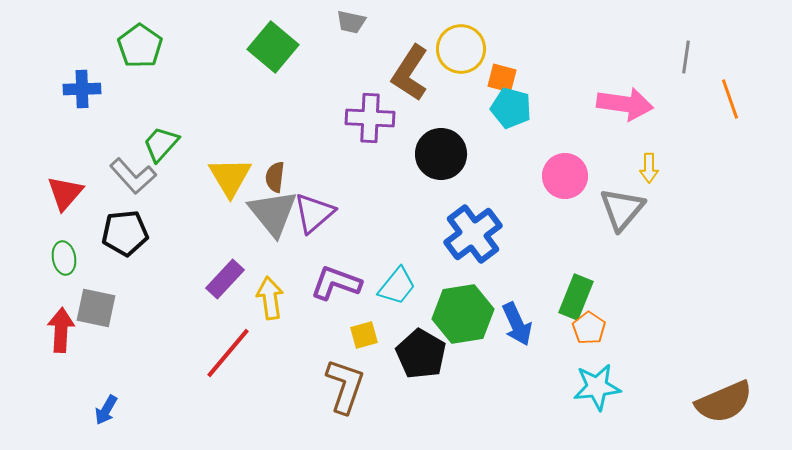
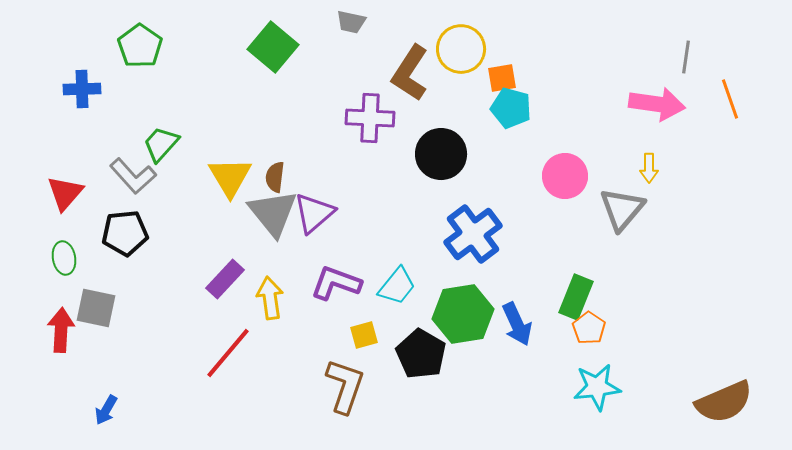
orange square at (502, 78): rotated 24 degrees counterclockwise
pink arrow at (625, 104): moved 32 px right
